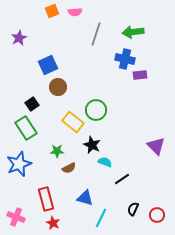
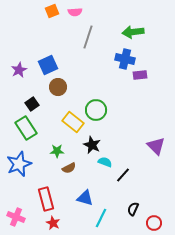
gray line: moved 8 px left, 3 px down
purple star: moved 32 px down
black line: moved 1 px right, 4 px up; rotated 14 degrees counterclockwise
red circle: moved 3 px left, 8 px down
